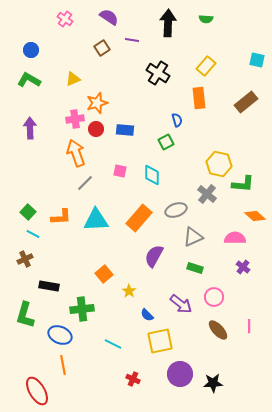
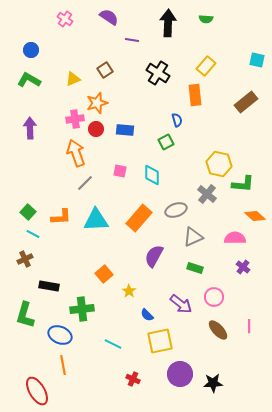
brown square at (102, 48): moved 3 px right, 22 px down
orange rectangle at (199, 98): moved 4 px left, 3 px up
